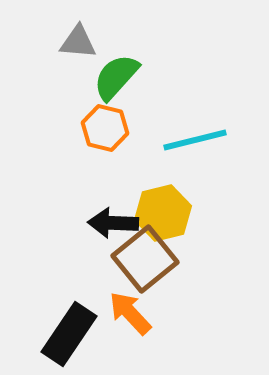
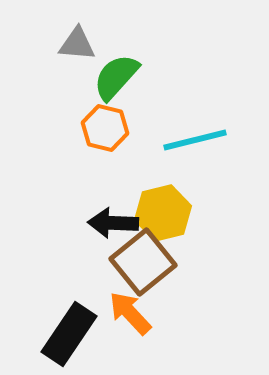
gray triangle: moved 1 px left, 2 px down
brown square: moved 2 px left, 3 px down
